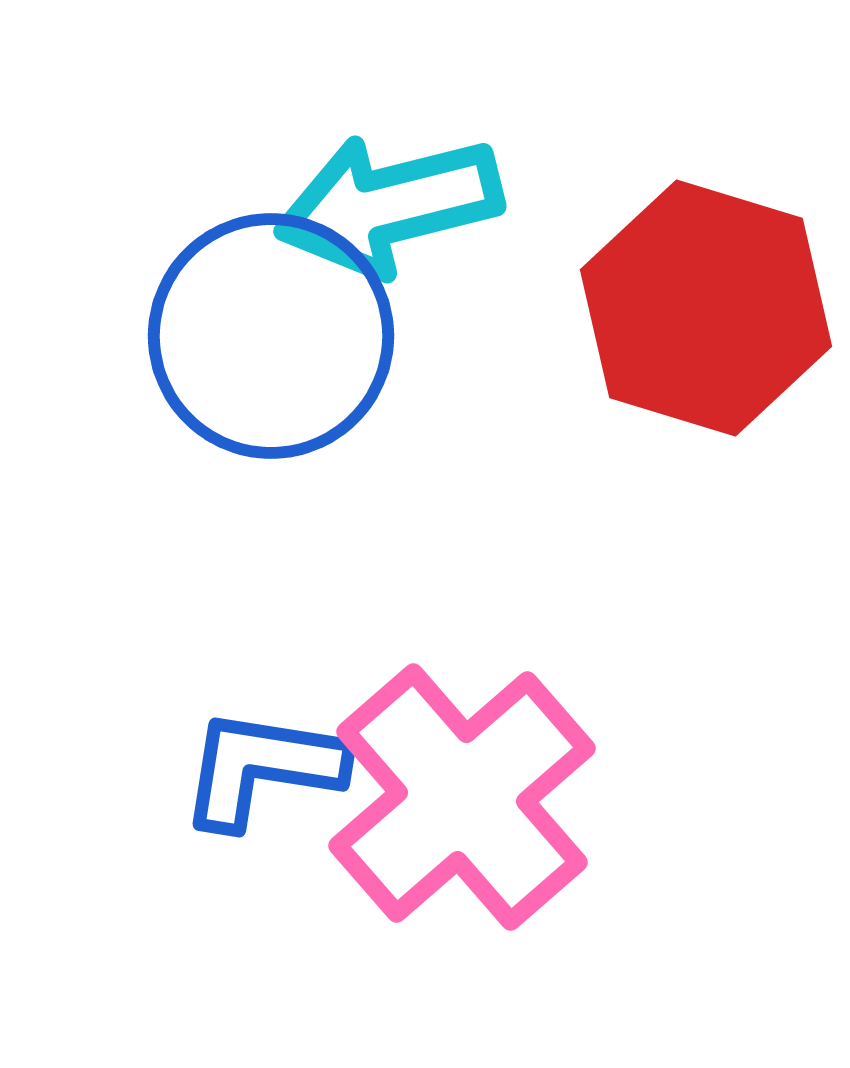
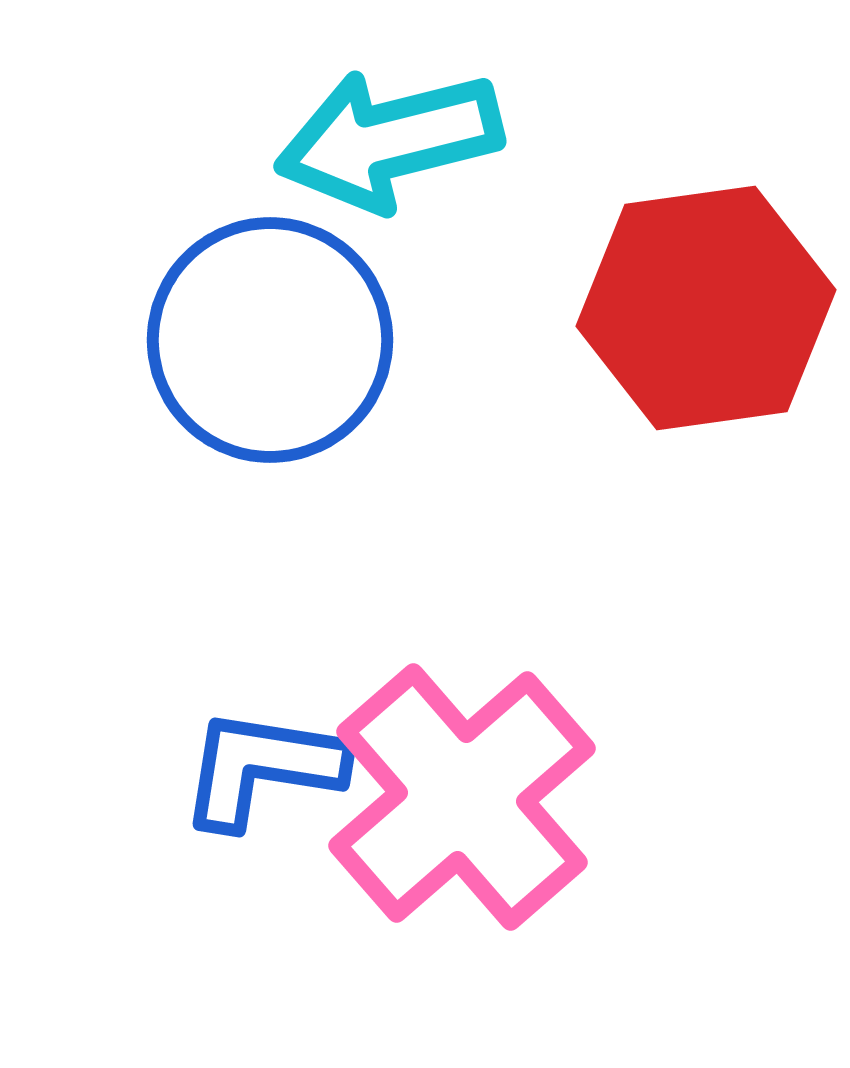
cyan arrow: moved 65 px up
red hexagon: rotated 25 degrees counterclockwise
blue circle: moved 1 px left, 4 px down
